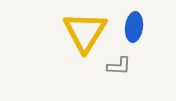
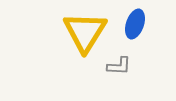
blue ellipse: moved 1 px right, 3 px up; rotated 12 degrees clockwise
